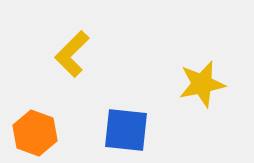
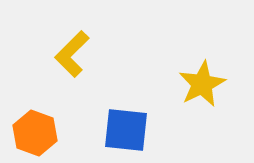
yellow star: rotated 15 degrees counterclockwise
